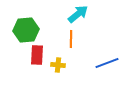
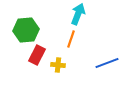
cyan arrow: rotated 30 degrees counterclockwise
orange line: rotated 18 degrees clockwise
red rectangle: rotated 24 degrees clockwise
